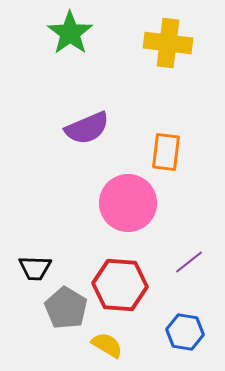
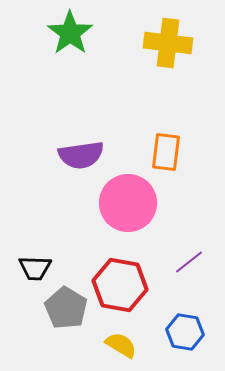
purple semicircle: moved 6 px left, 27 px down; rotated 15 degrees clockwise
red hexagon: rotated 6 degrees clockwise
yellow semicircle: moved 14 px right
